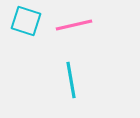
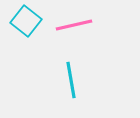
cyan square: rotated 20 degrees clockwise
